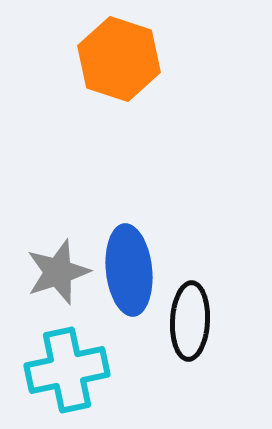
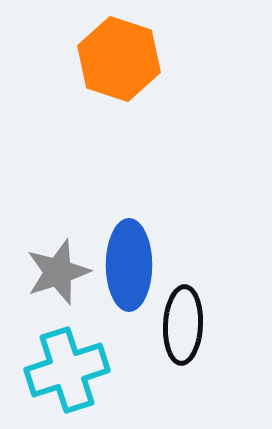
blue ellipse: moved 5 px up; rotated 6 degrees clockwise
black ellipse: moved 7 px left, 4 px down
cyan cross: rotated 6 degrees counterclockwise
